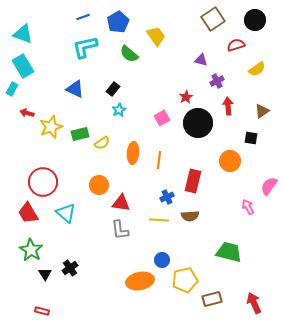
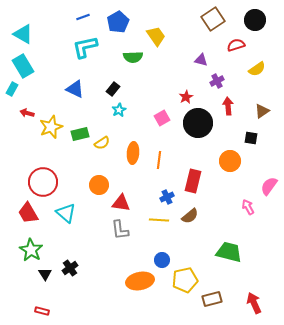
cyan triangle at (23, 34): rotated 10 degrees clockwise
green semicircle at (129, 54): moved 4 px right, 3 px down; rotated 42 degrees counterclockwise
brown semicircle at (190, 216): rotated 36 degrees counterclockwise
